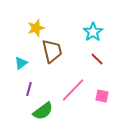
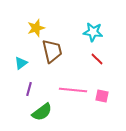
cyan star: rotated 30 degrees counterclockwise
pink line: rotated 52 degrees clockwise
green semicircle: moved 1 px left, 1 px down
